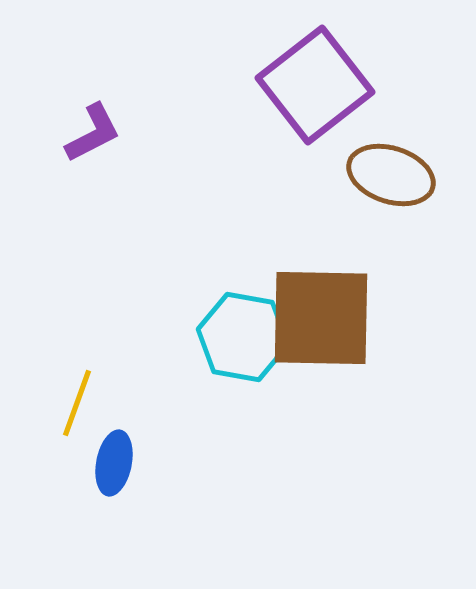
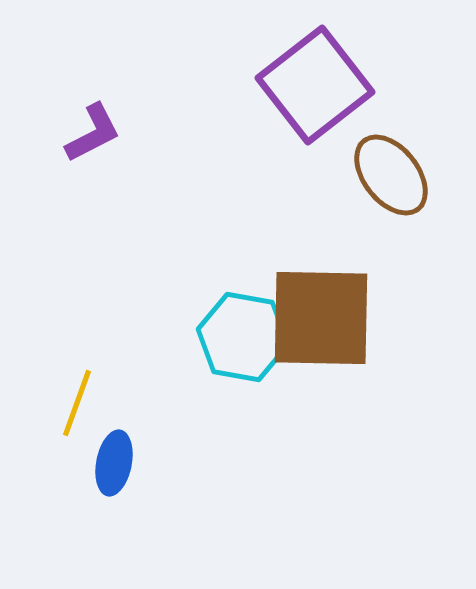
brown ellipse: rotated 34 degrees clockwise
